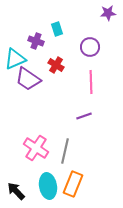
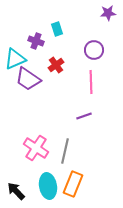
purple circle: moved 4 px right, 3 px down
red cross: rotated 21 degrees clockwise
